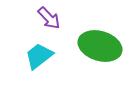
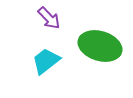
cyan trapezoid: moved 7 px right, 5 px down
